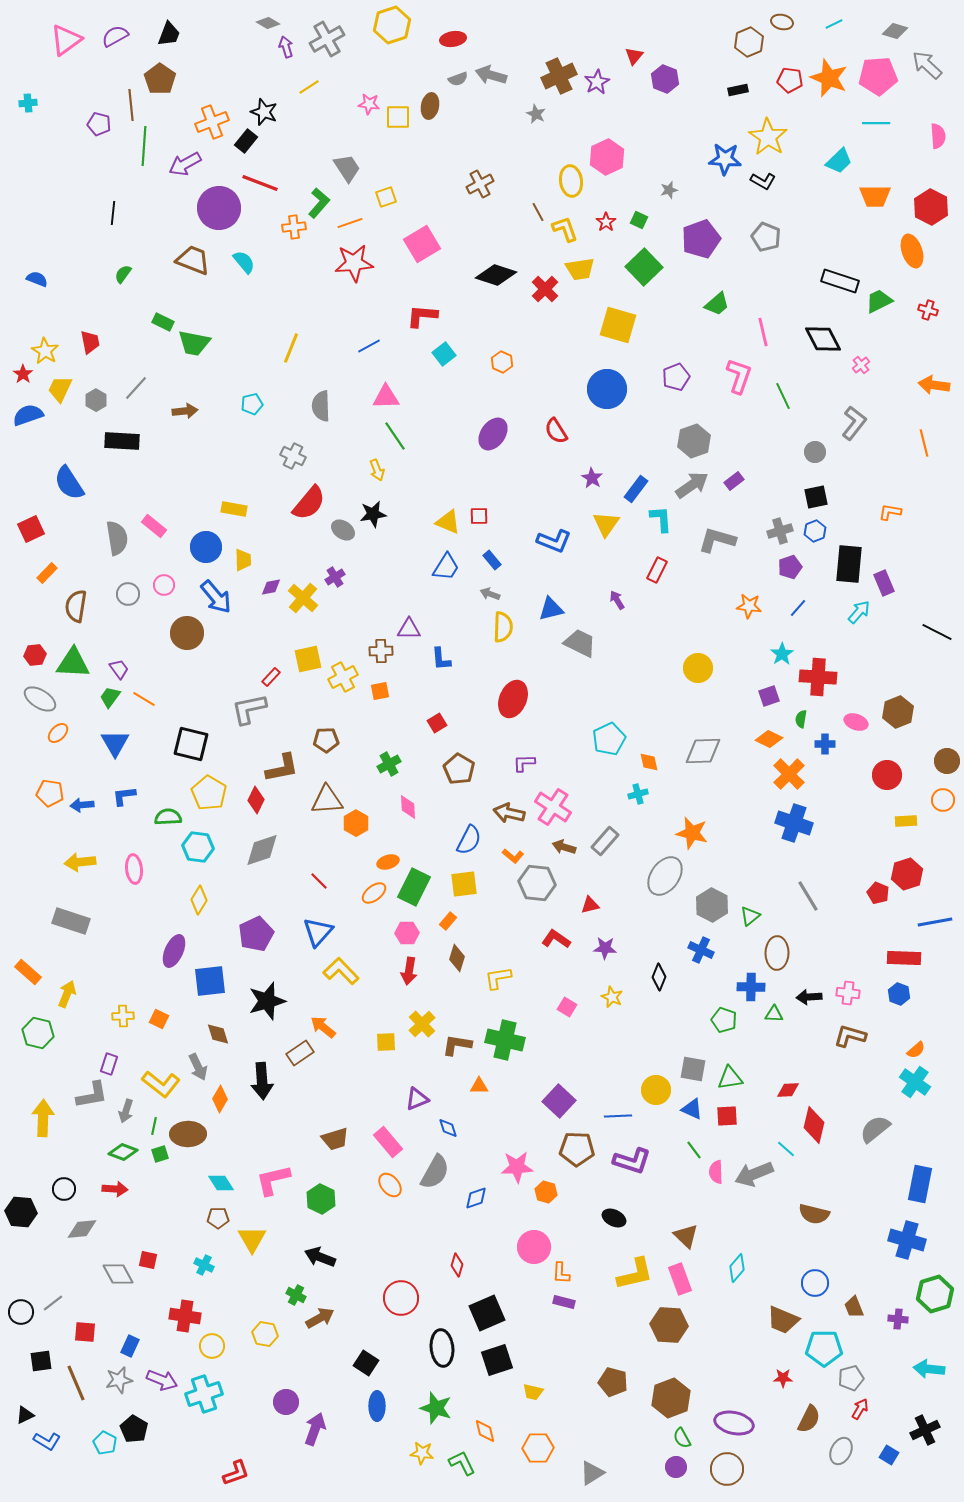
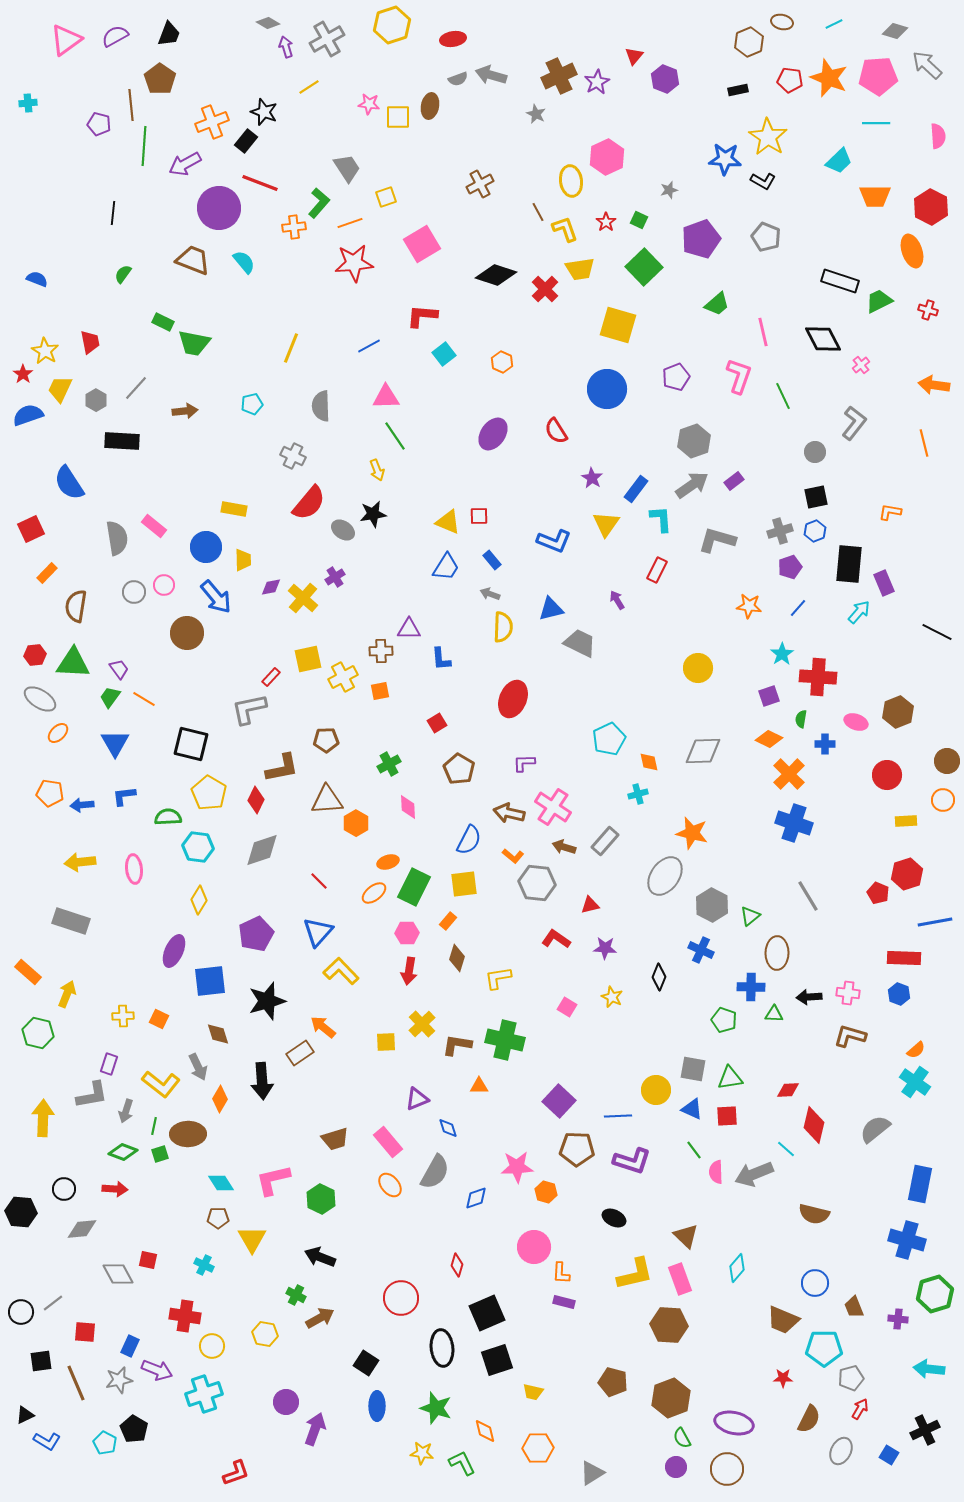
gray circle at (128, 594): moved 6 px right, 2 px up
purple arrow at (162, 1380): moved 5 px left, 10 px up
